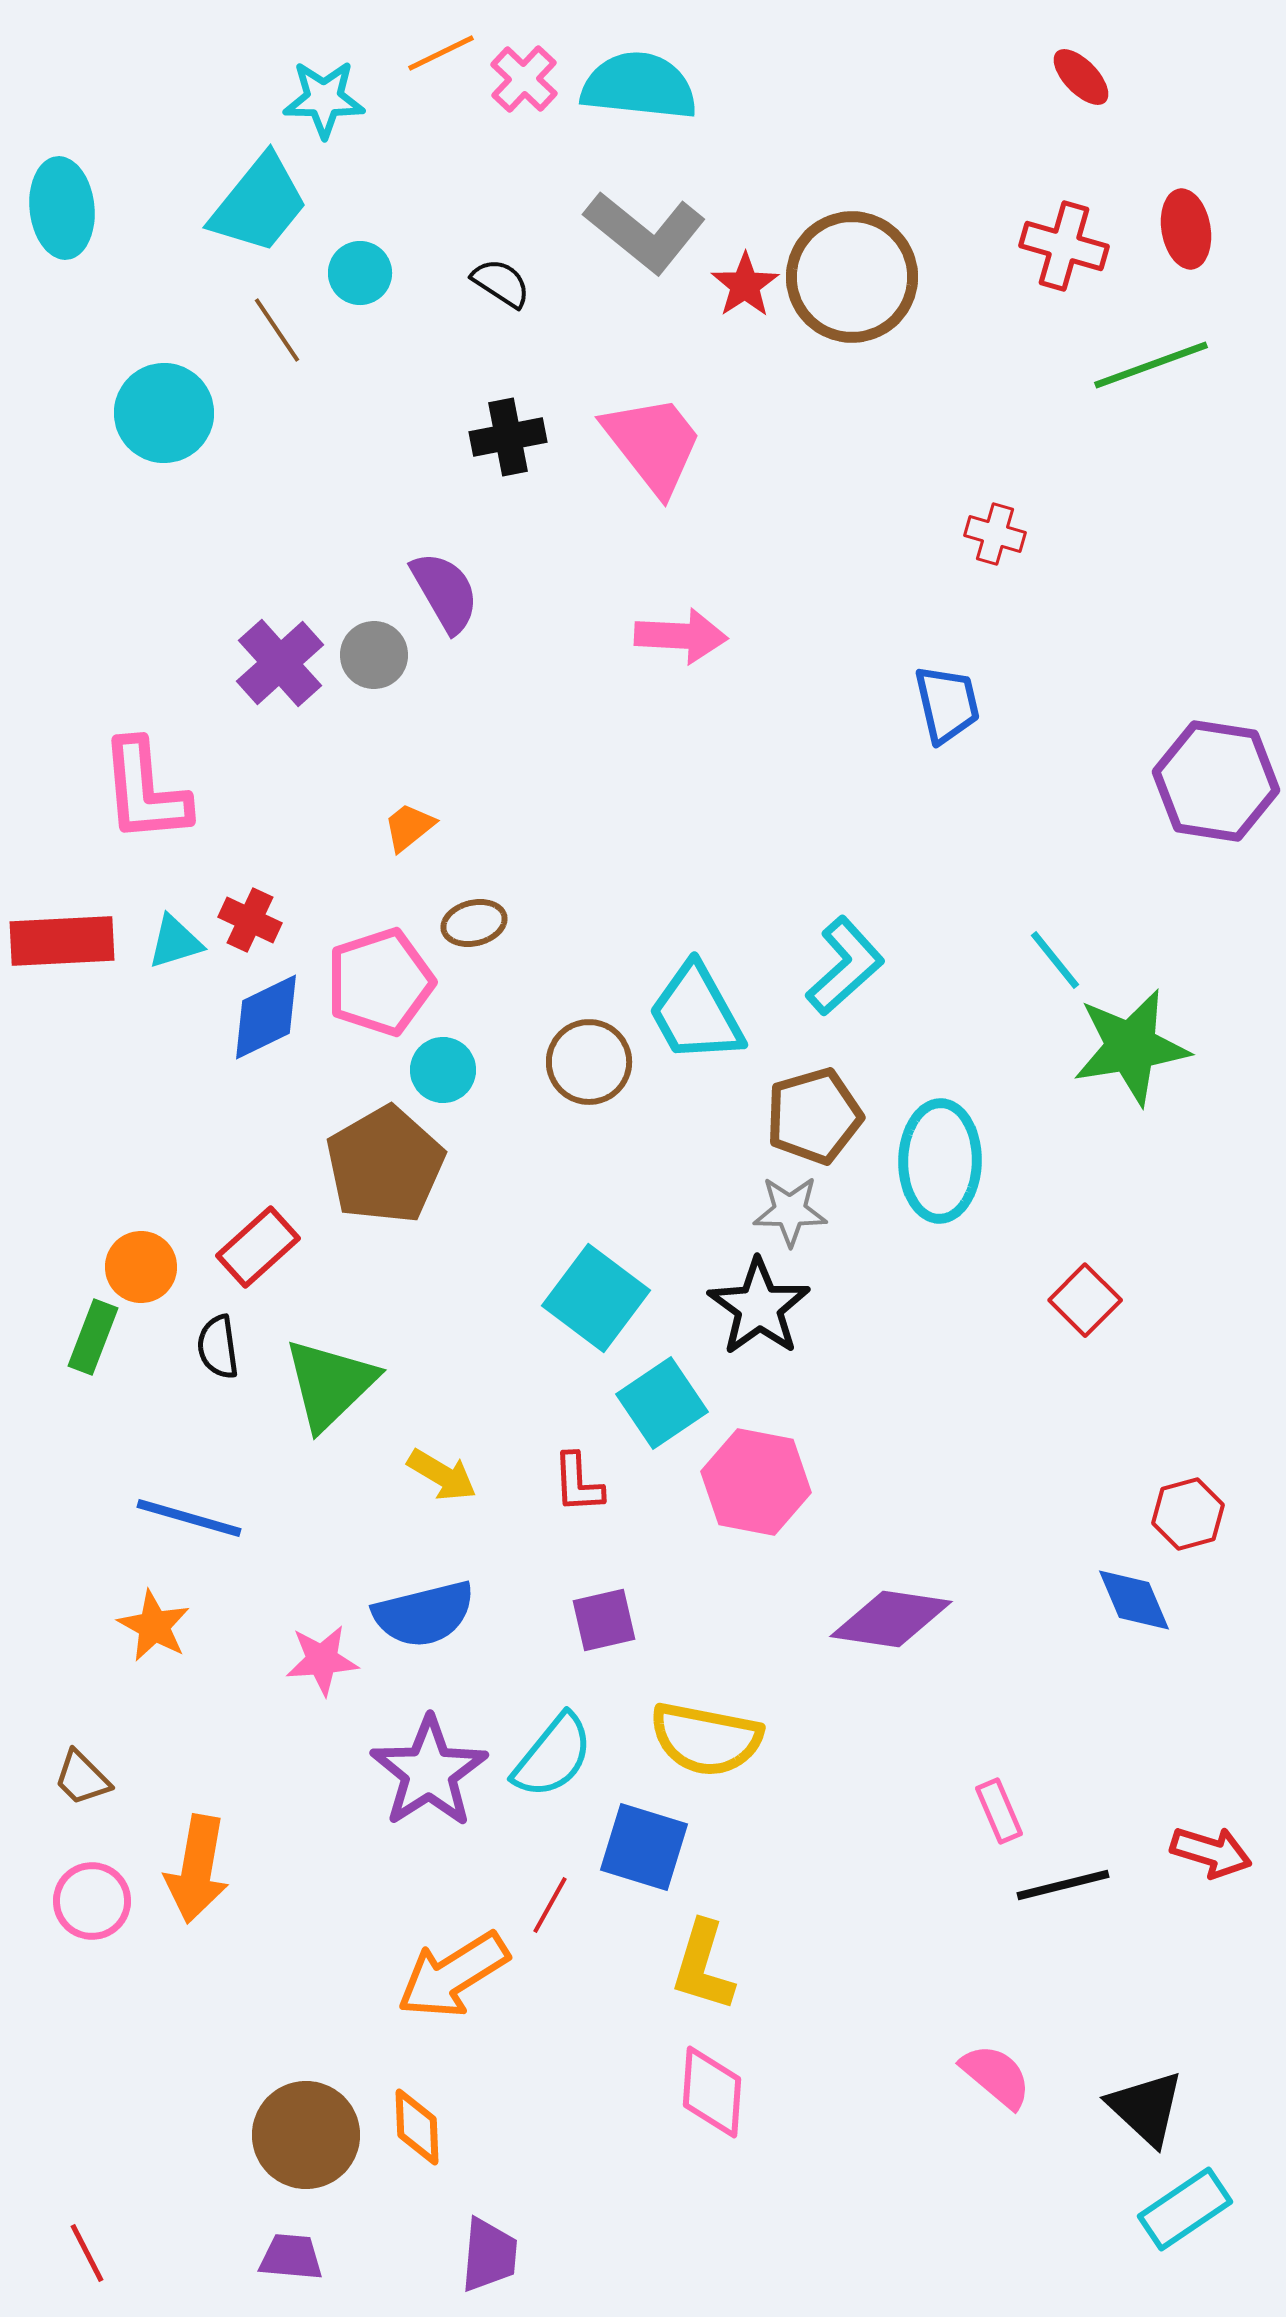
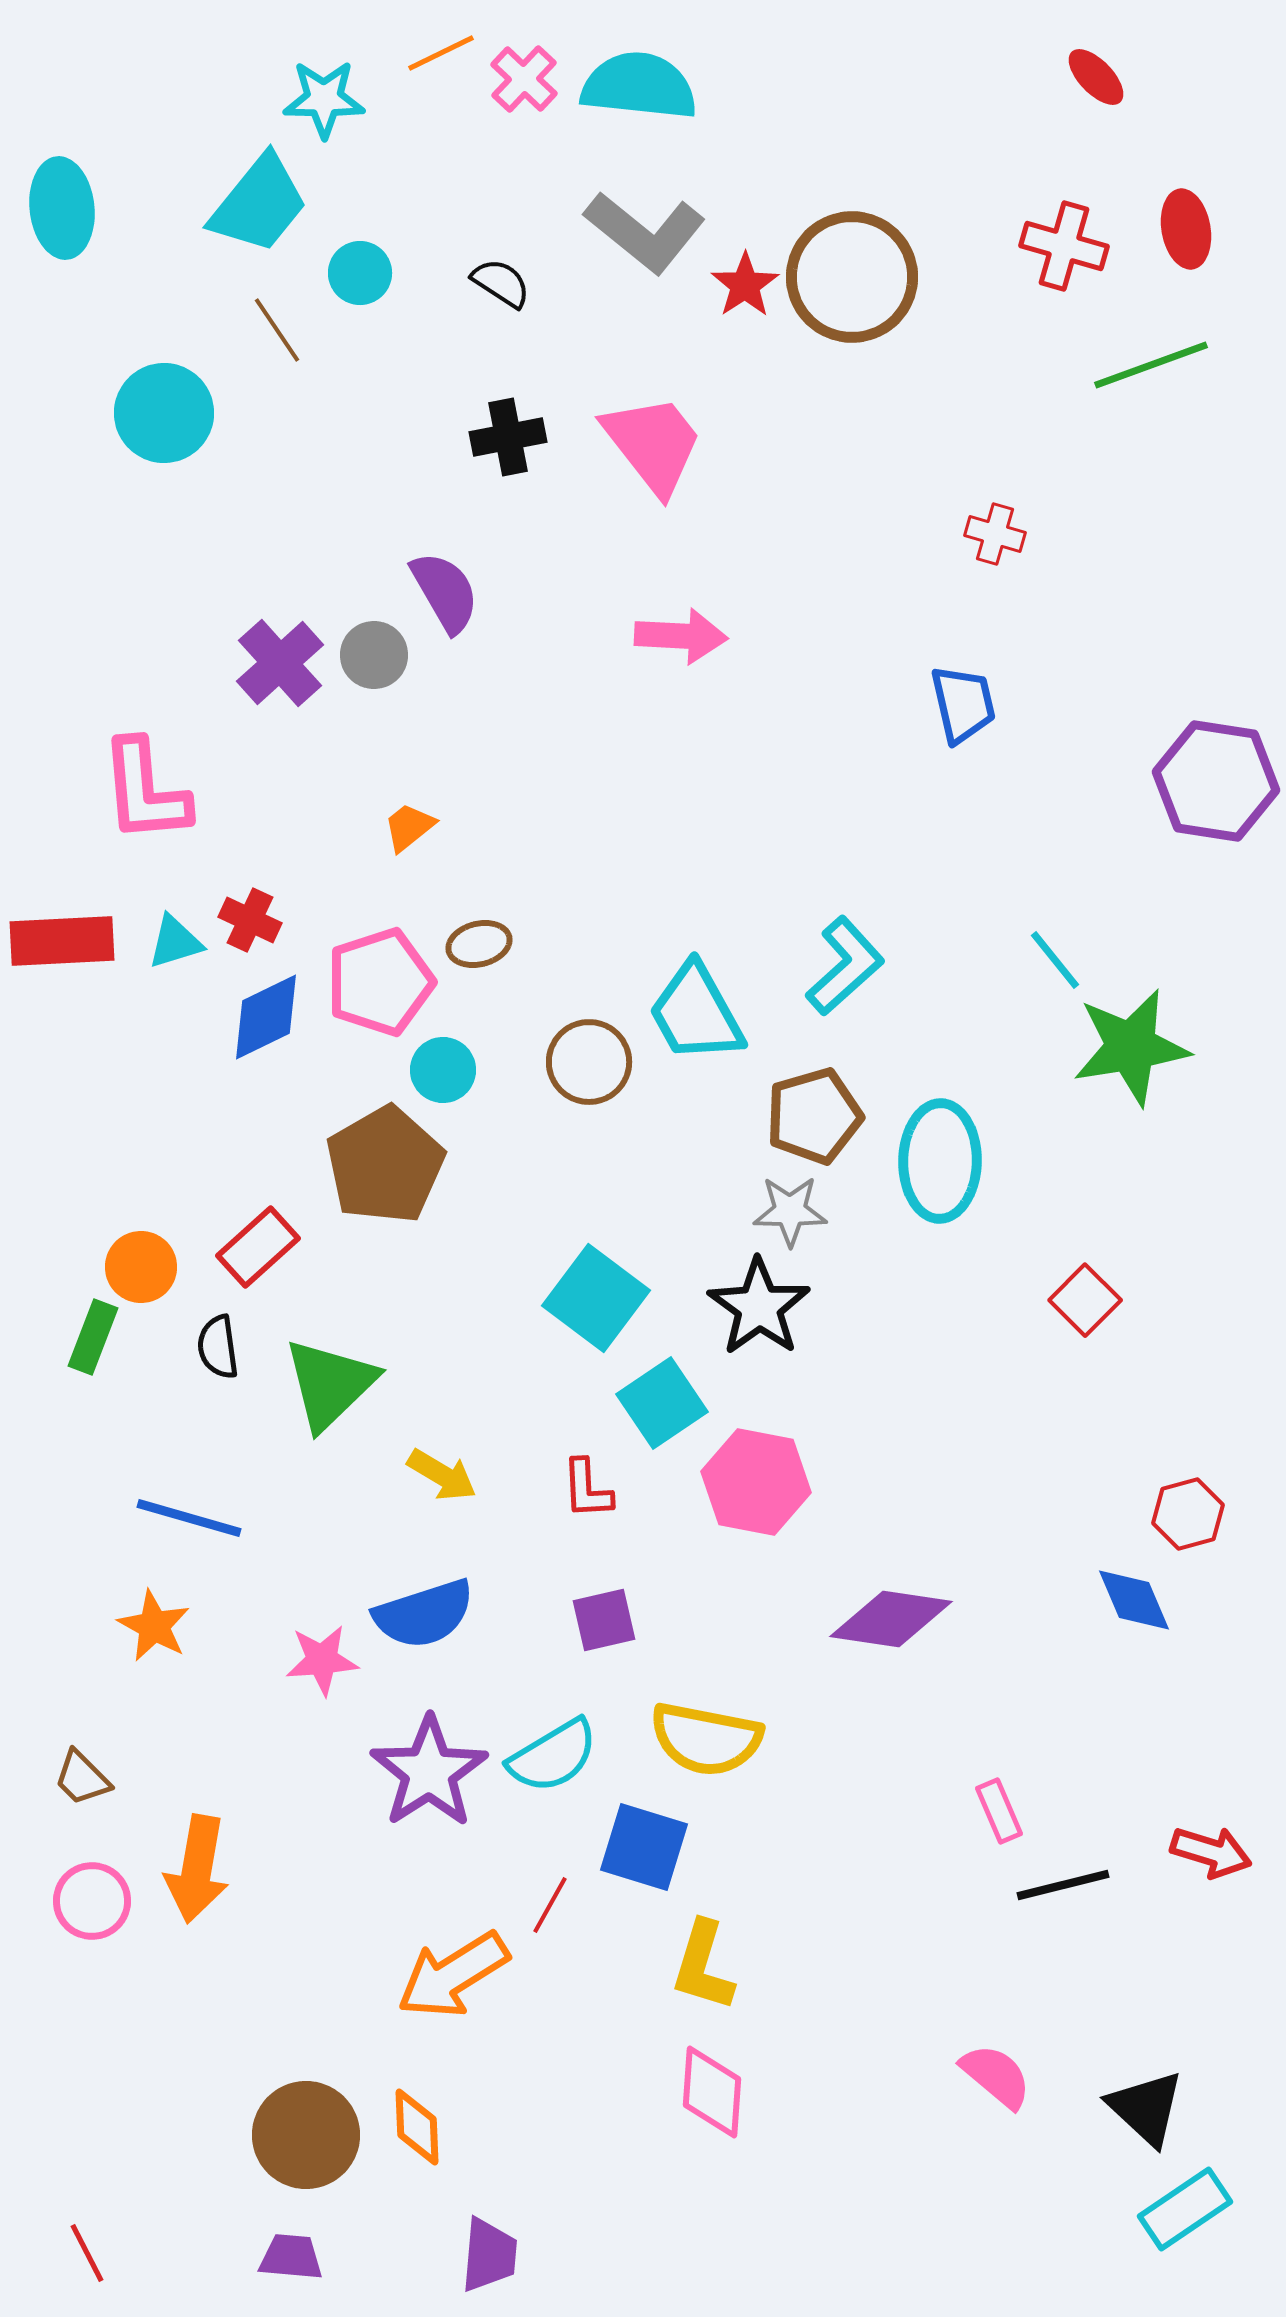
red ellipse at (1081, 77): moved 15 px right
blue trapezoid at (947, 704): moved 16 px right
brown ellipse at (474, 923): moved 5 px right, 21 px down
red L-shape at (578, 1483): moved 9 px right, 6 px down
blue semicircle at (424, 1614): rotated 4 degrees counterclockwise
cyan semicircle at (553, 1756): rotated 20 degrees clockwise
